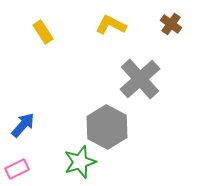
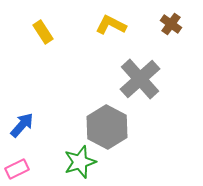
blue arrow: moved 1 px left
